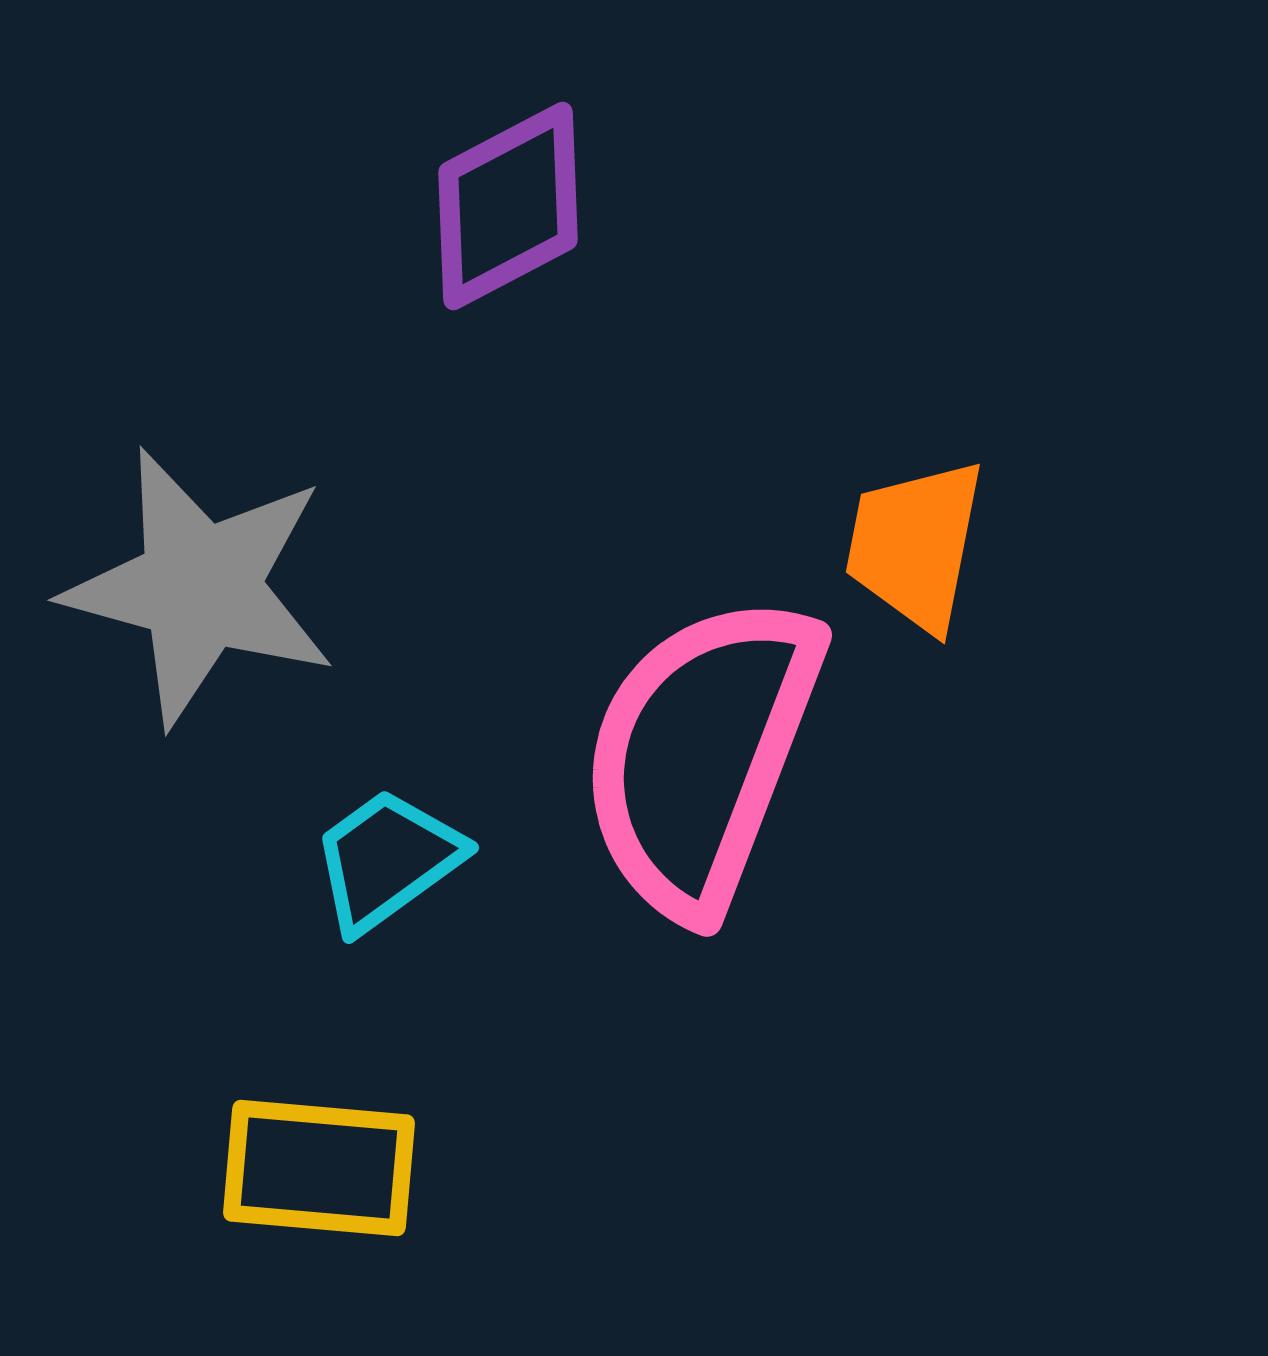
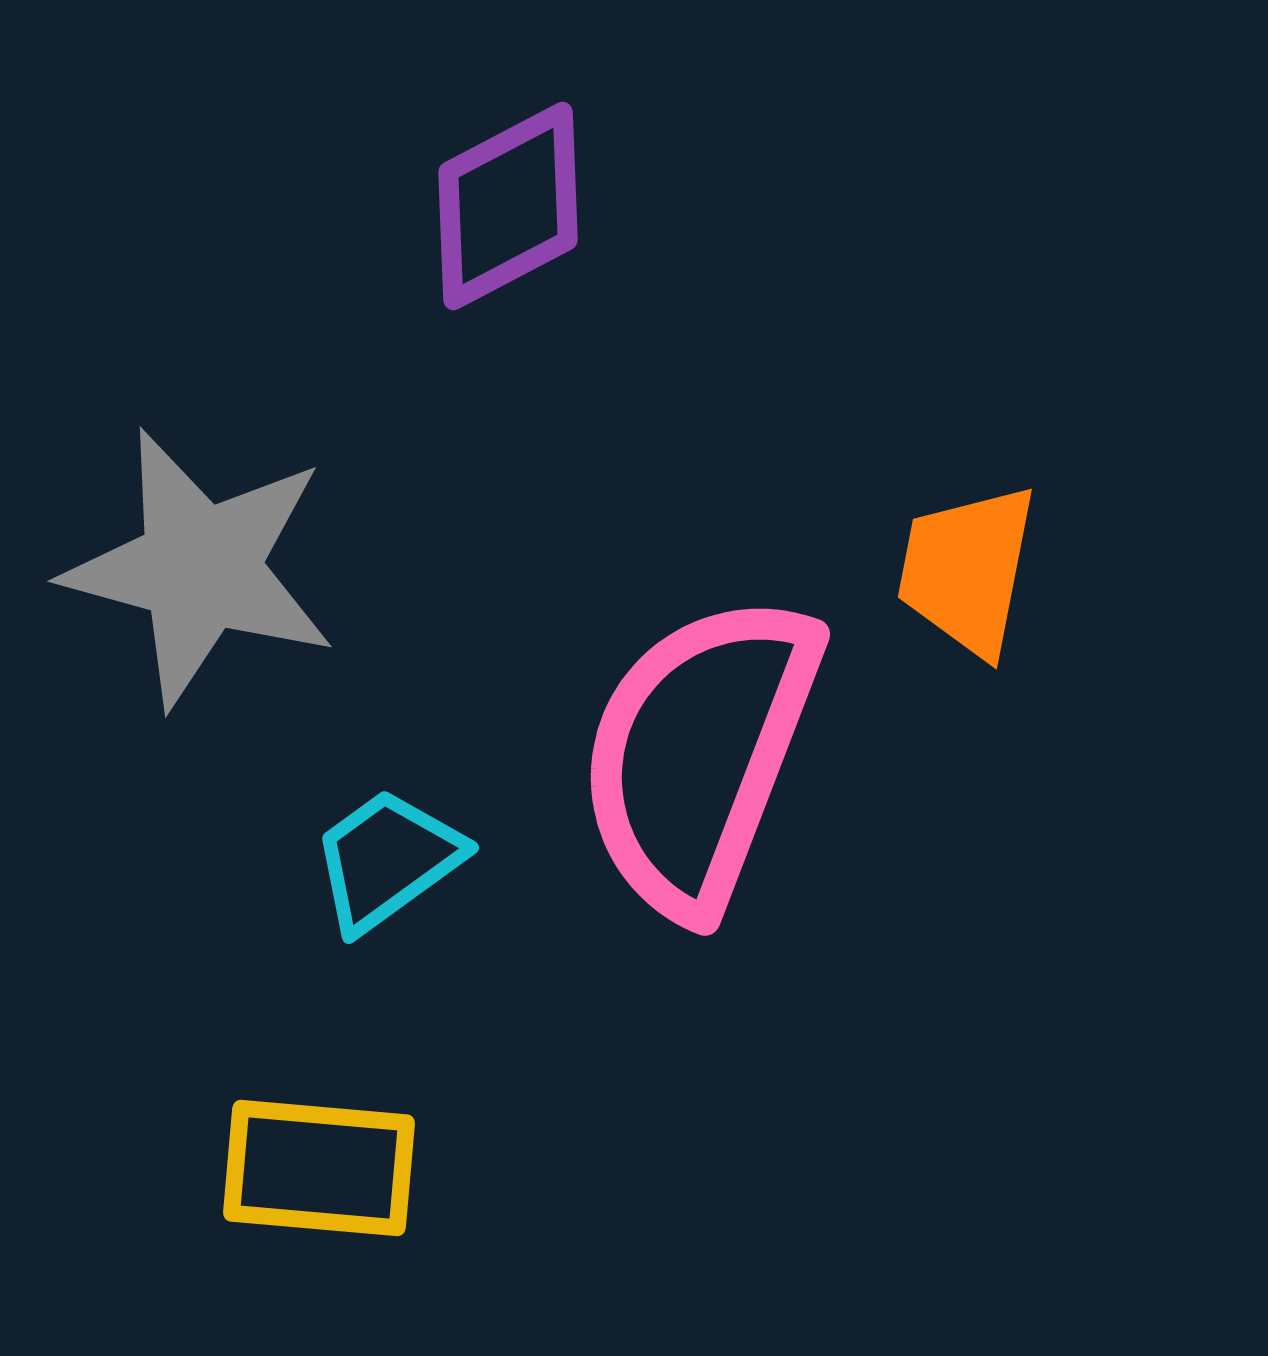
orange trapezoid: moved 52 px right, 25 px down
gray star: moved 19 px up
pink semicircle: moved 2 px left, 1 px up
